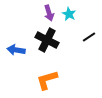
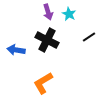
purple arrow: moved 1 px left, 1 px up
orange L-shape: moved 4 px left, 3 px down; rotated 15 degrees counterclockwise
